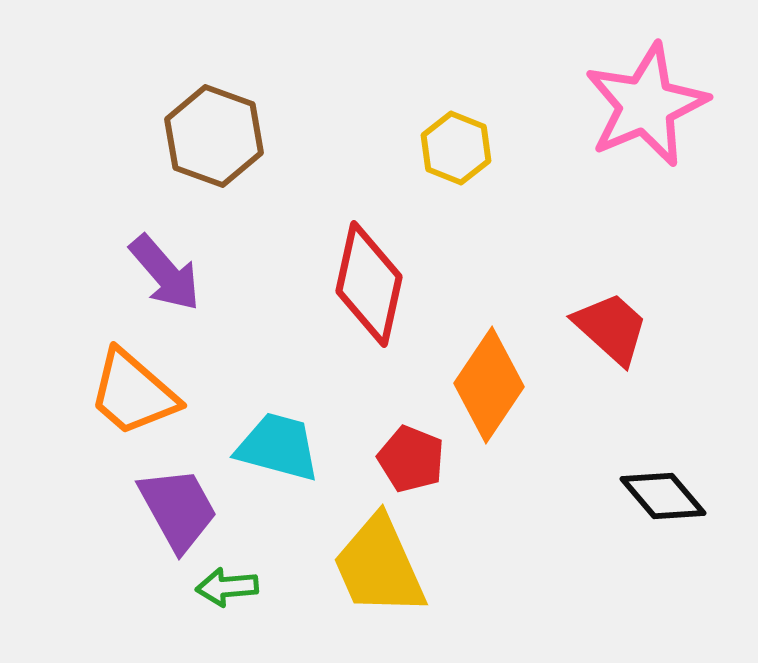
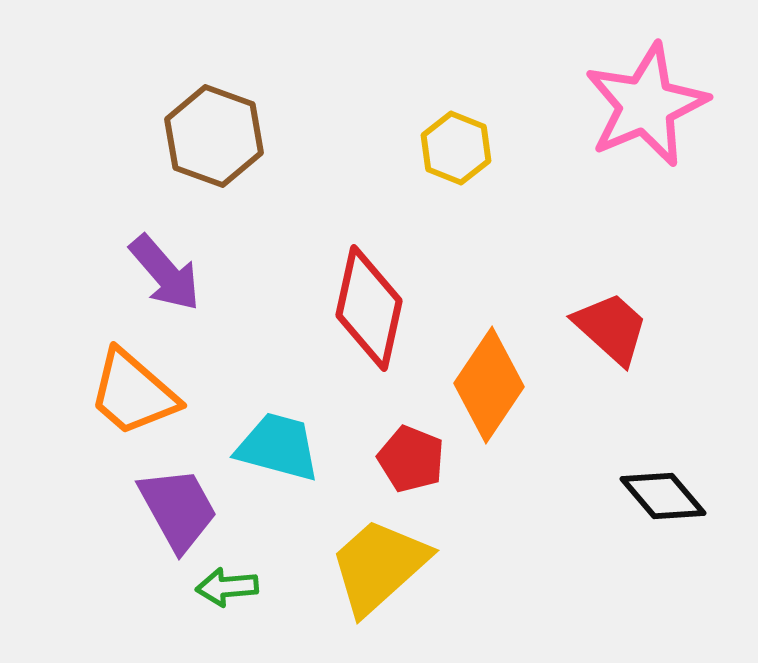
red diamond: moved 24 px down
yellow trapezoid: rotated 72 degrees clockwise
